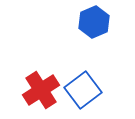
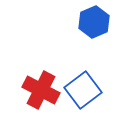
red cross: rotated 30 degrees counterclockwise
